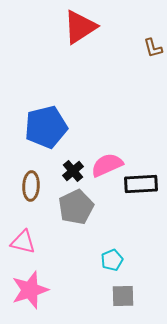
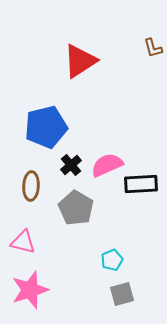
red triangle: moved 34 px down
black cross: moved 2 px left, 6 px up
gray pentagon: moved 1 px down; rotated 16 degrees counterclockwise
gray square: moved 1 px left, 2 px up; rotated 15 degrees counterclockwise
